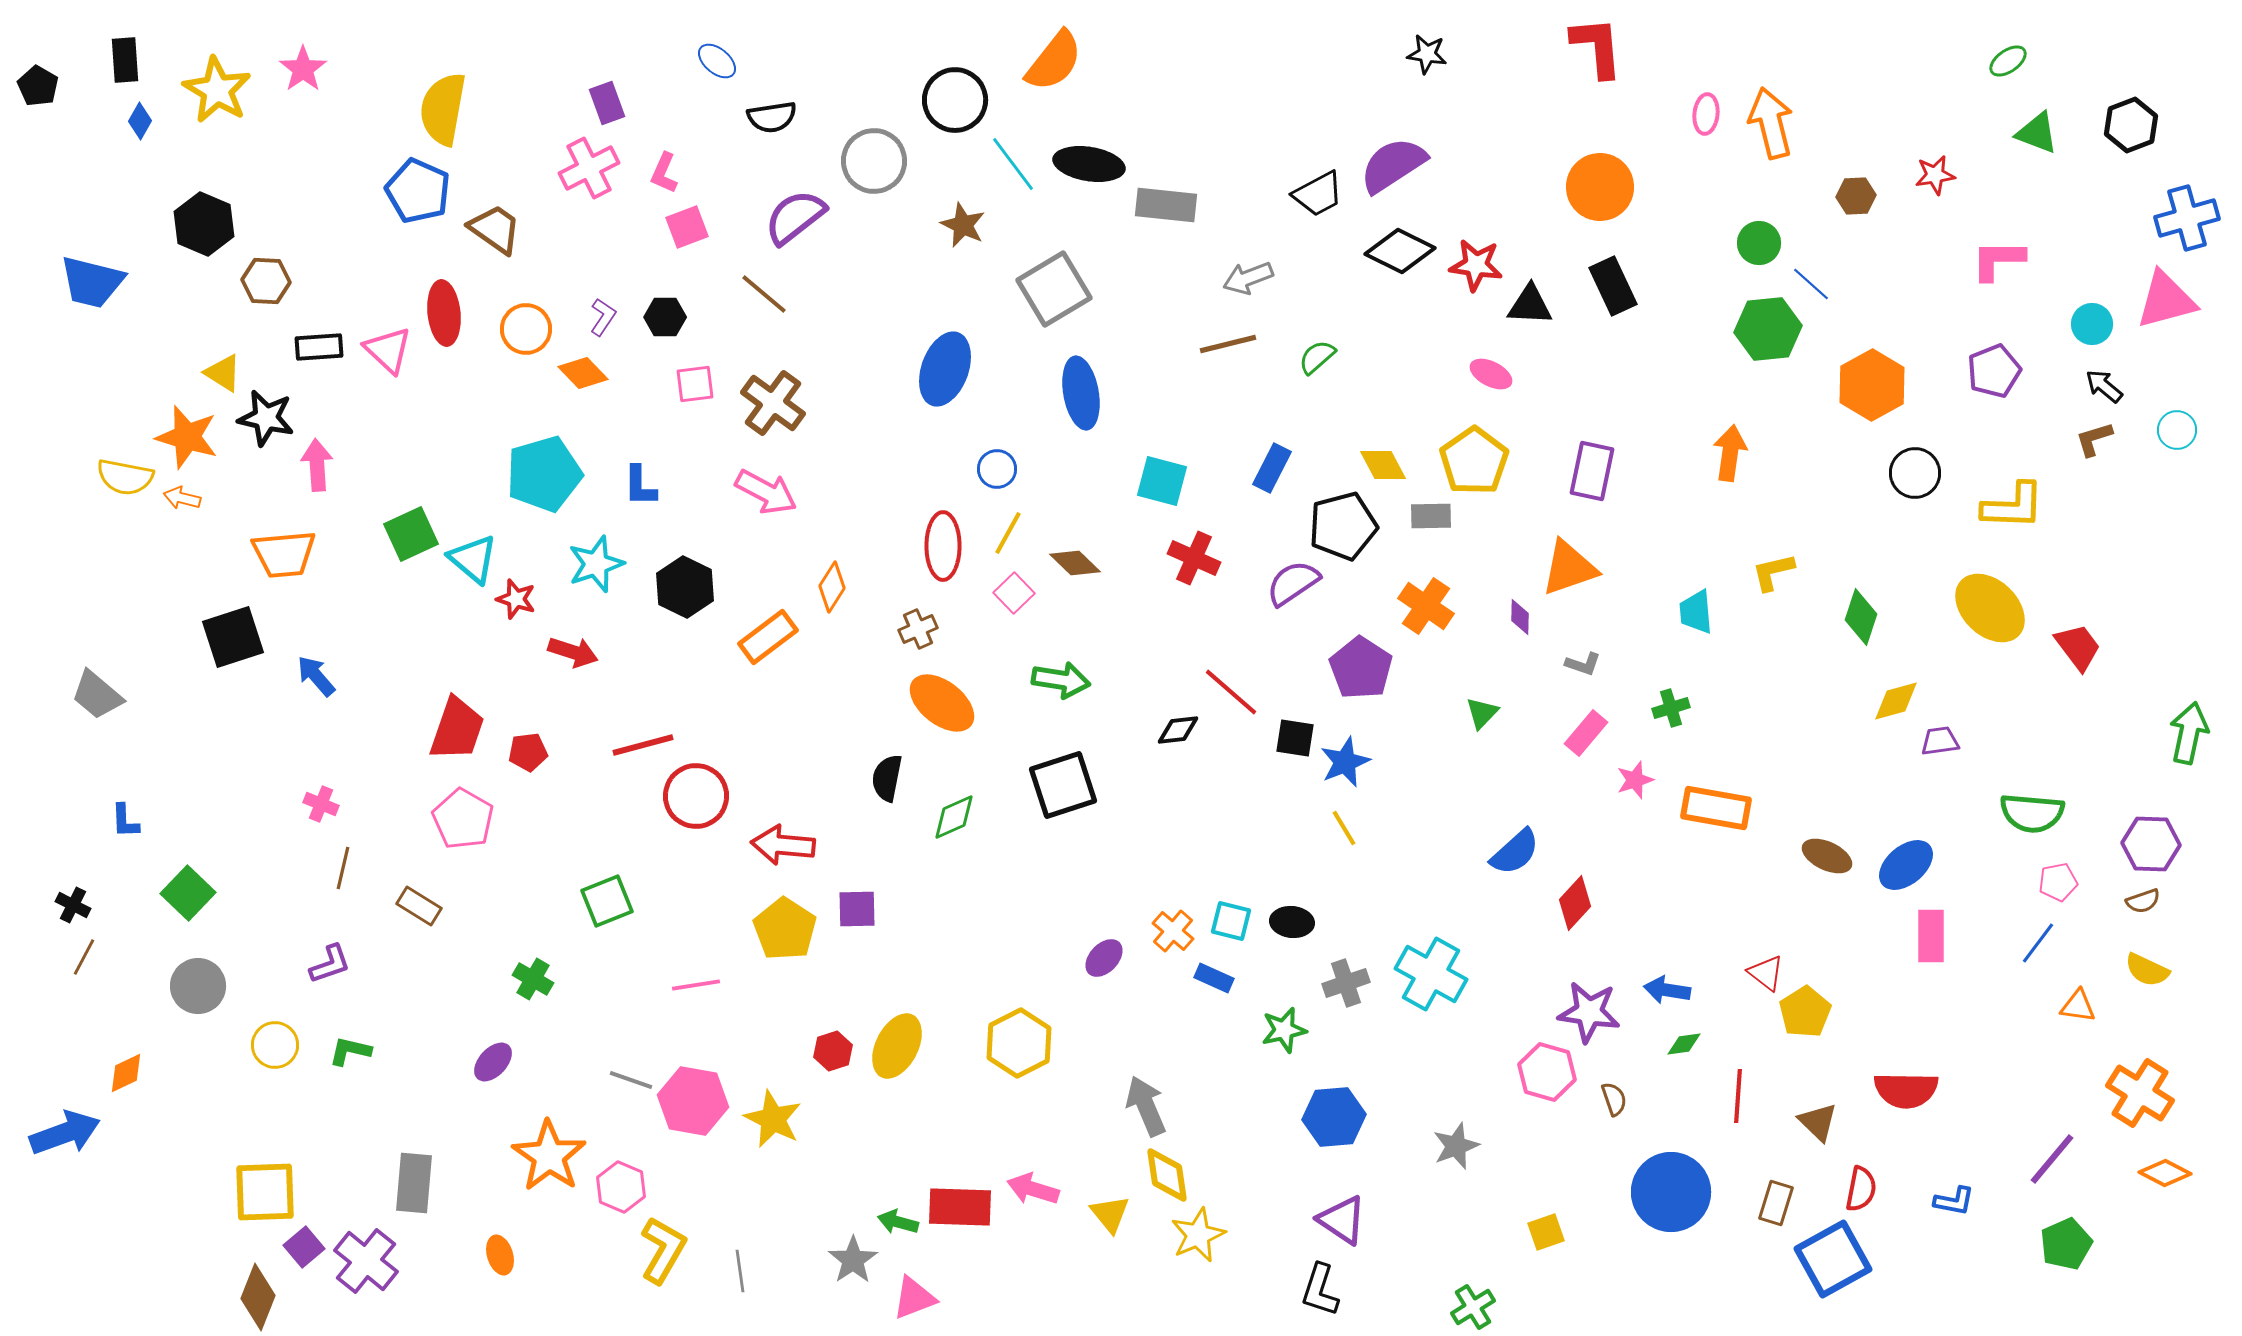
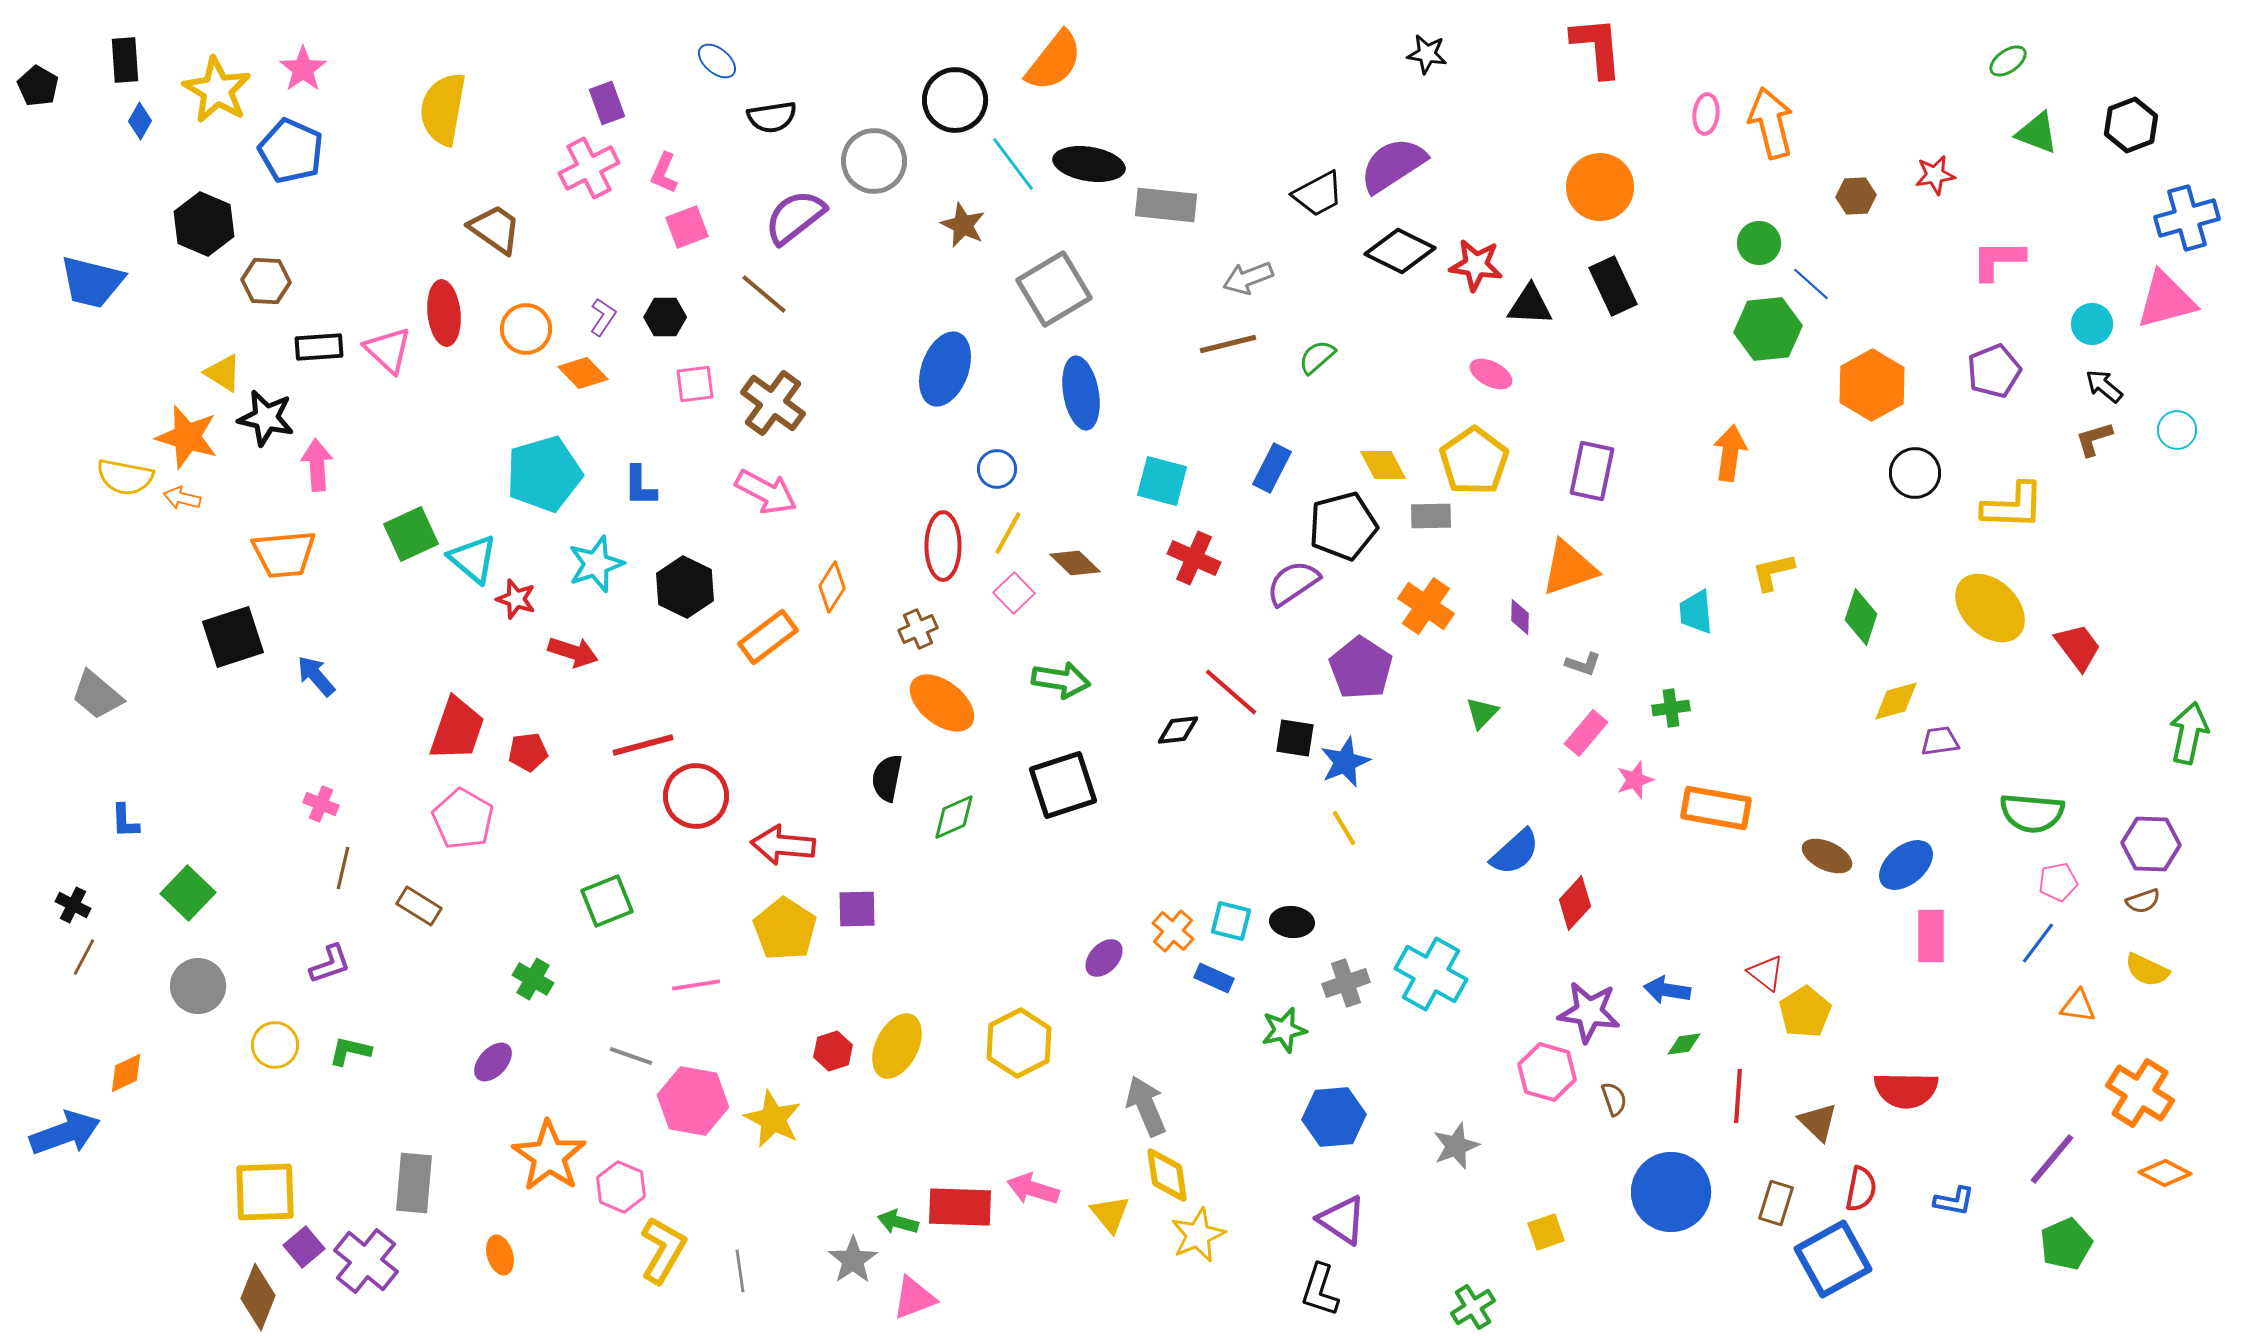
blue pentagon at (418, 191): moved 127 px left, 40 px up
green cross at (1671, 708): rotated 9 degrees clockwise
gray line at (631, 1080): moved 24 px up
